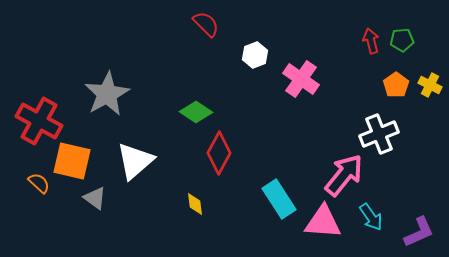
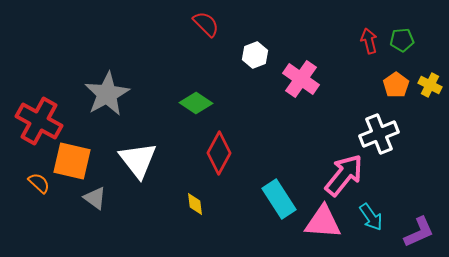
red arrow: moved 2 px left
green diamond: moved 9 px up
white triangle: moved 3 px right, 1 px up; rotated 27 degrees counterclockwise
